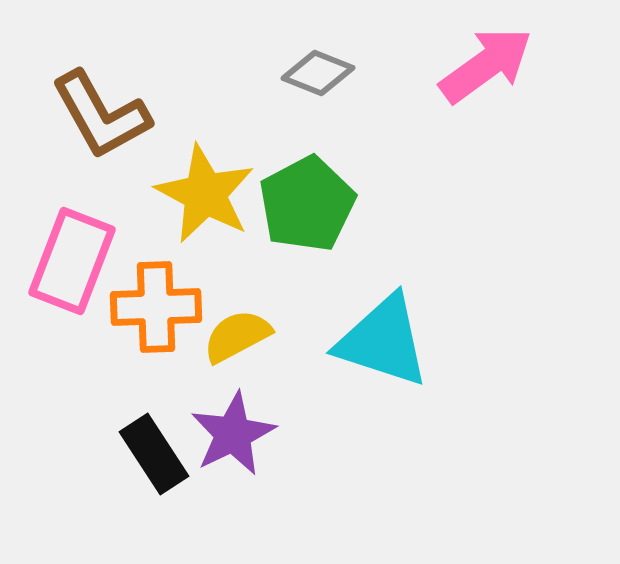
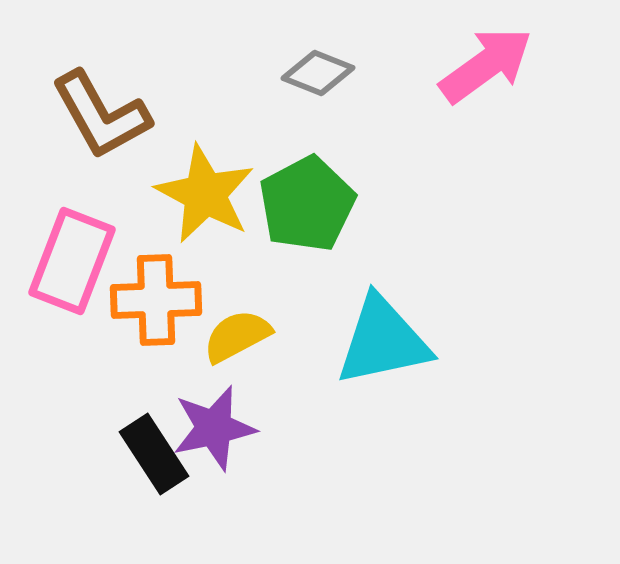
orange cross: moved 7 px up
cyan triangle: rotated 30 degrees counterclockwise
purple star: moved 19 px left, 6 px up; rotated 14 degrees clockwise
